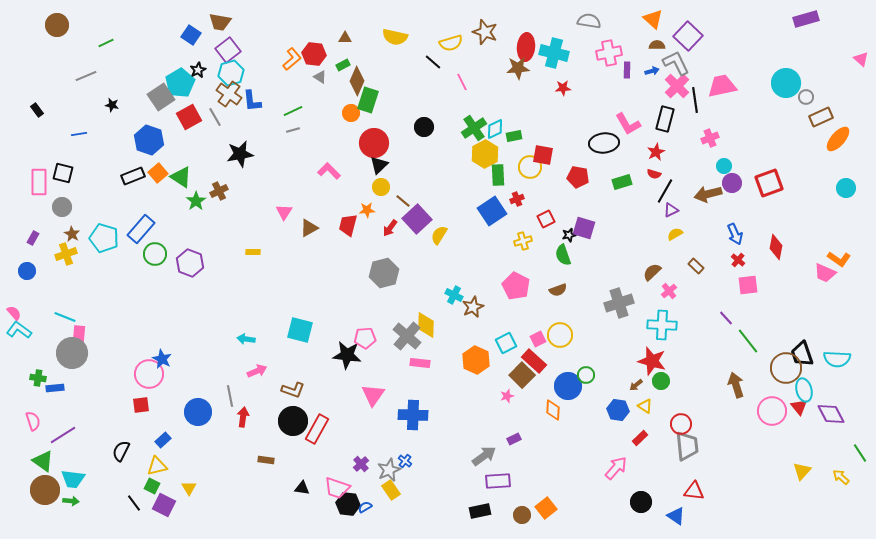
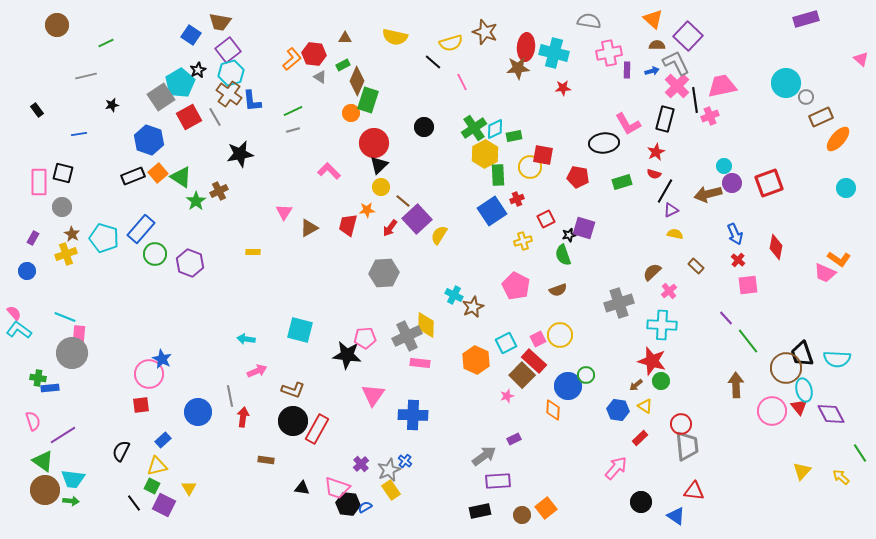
gray line at (86, 76): rotated 10 degrees clockwise
black star at (112, 105): rotated 24 degrees counterclockwise
pink cross at (710, 138): moved 22 px up
yellow semicircle at (675, 234): rotated 42 degrees clockwise
gray hexagon at (384, 273): rotated 12 degrees clockwise
gray cross at (407, 336): rotated 24 degrees clockwise
brown arrow at (736, 385): rotated 15 degrees clockwise
blue rectangle at (55, 388): moved 5 px left
